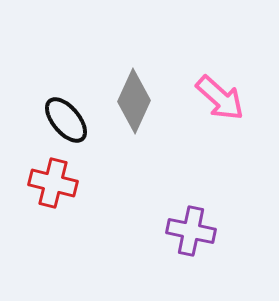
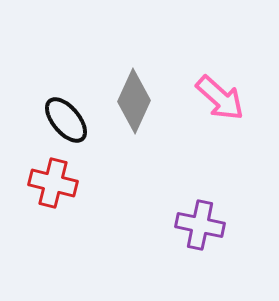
purple cross: moved 9 px right, 6 px up
